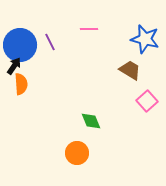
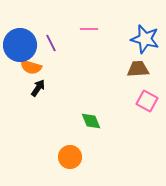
purple line: moved 1 px right, 1 px down
black arrow: moved 24 px right, 22 px down
brown trapezoid: moved 8 px right, 1 px up; rotated 35 degrees counterclockwise
orange semicircle: moved 10 px right, 17 px up; rotated 110 degrees clockwise
pink square: rotated 20 degrees counterclockwise
orange circle: moved 7 px left, 4 px down
